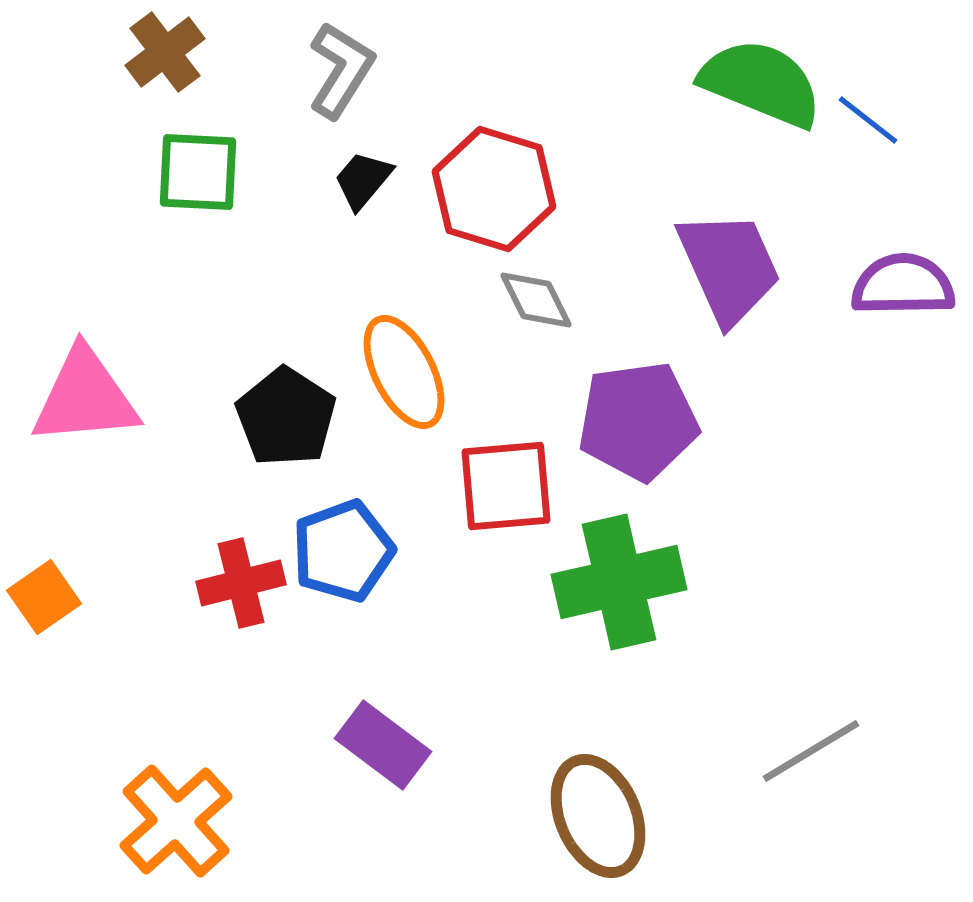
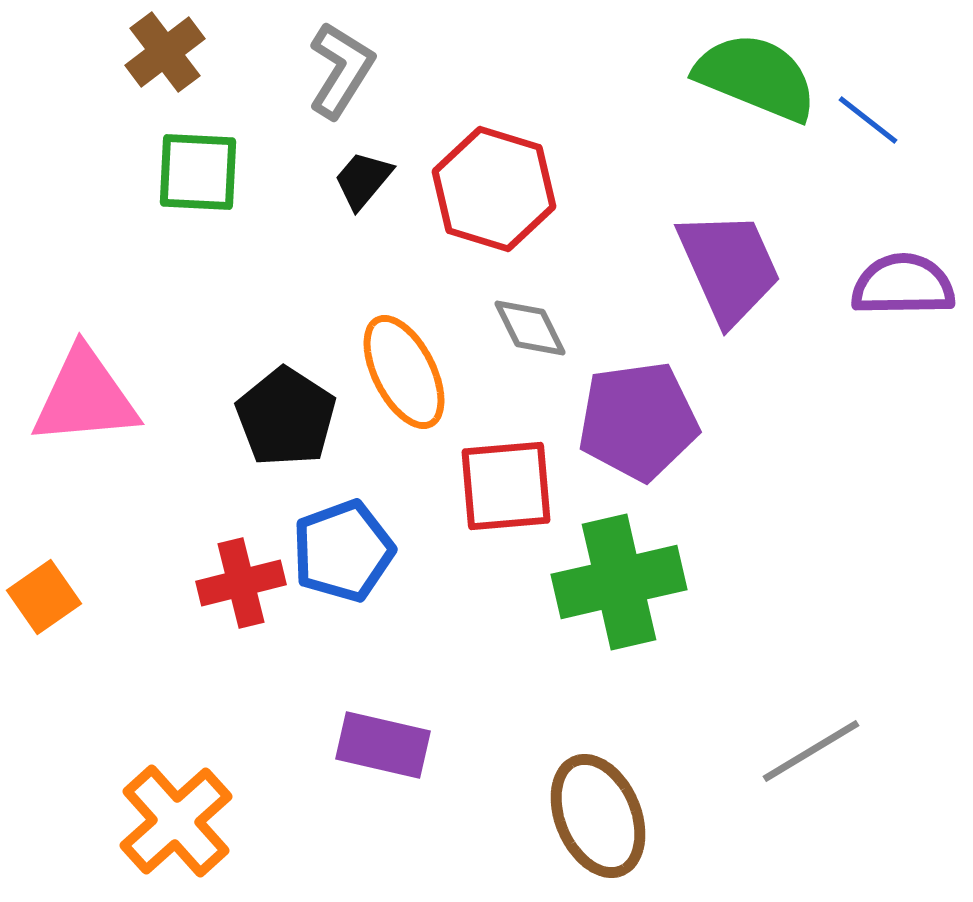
green semicircle: moved 5 px left, 6 px up
gray diamond: moved 6 px left, 28 px down
purple rectangle: rotated 24 degrees counterclockwise
